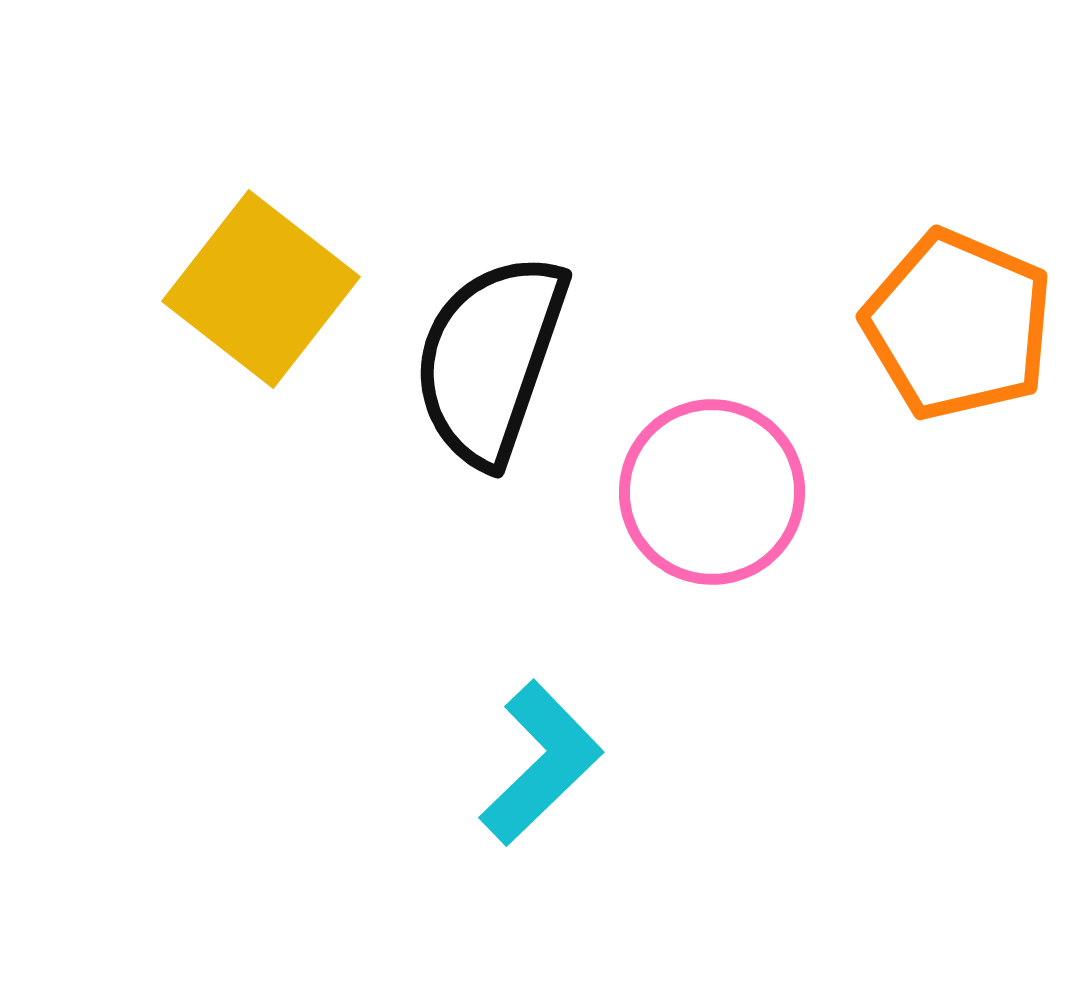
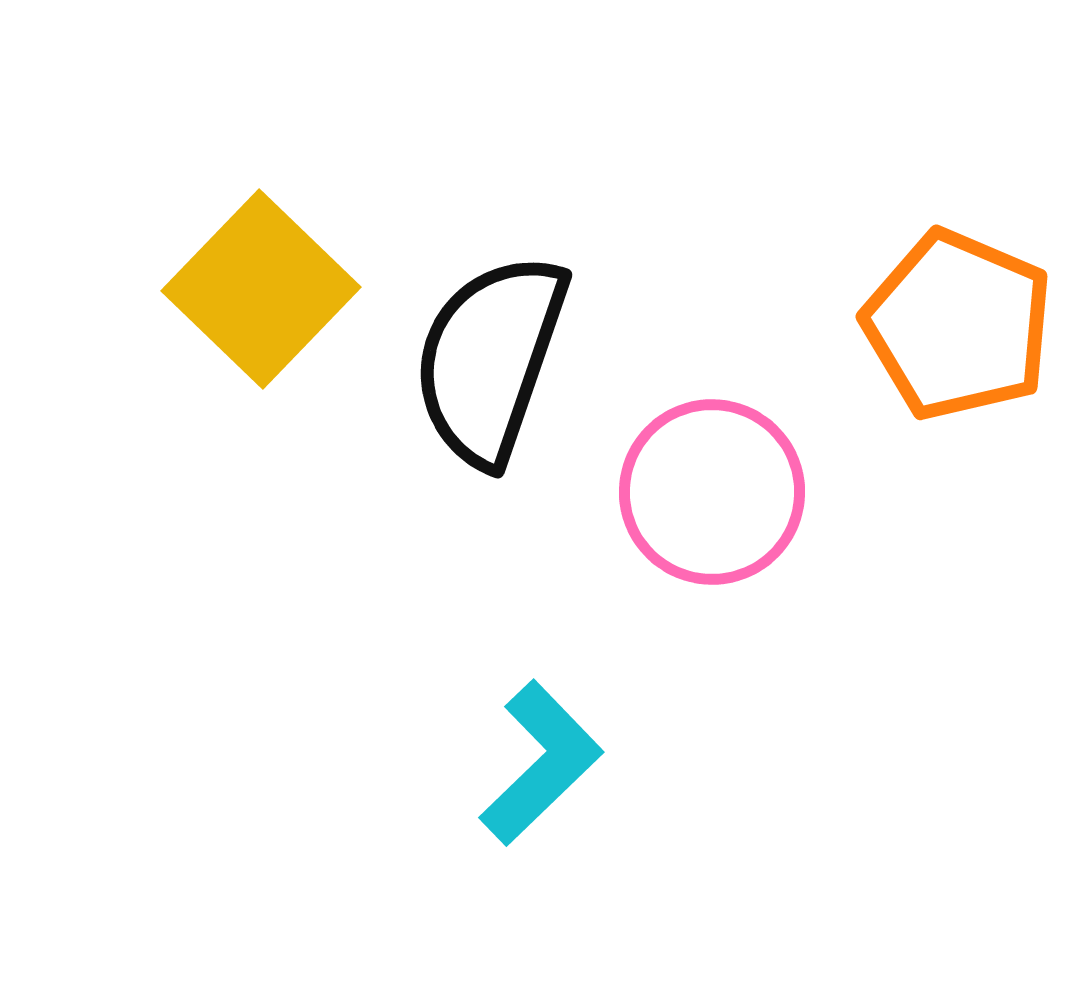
yellow square: rotated 6 degrees clockwise
